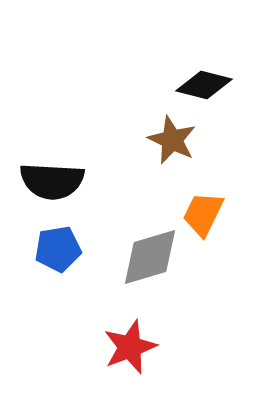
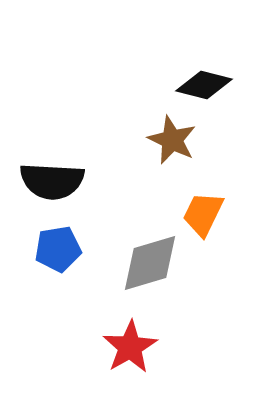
gray diamond: moved 6 px down
red star: rotated 10 degrees counterclockwise
